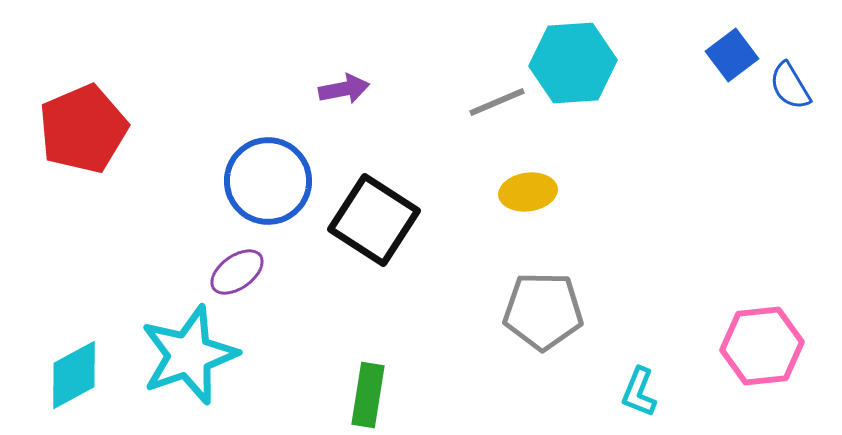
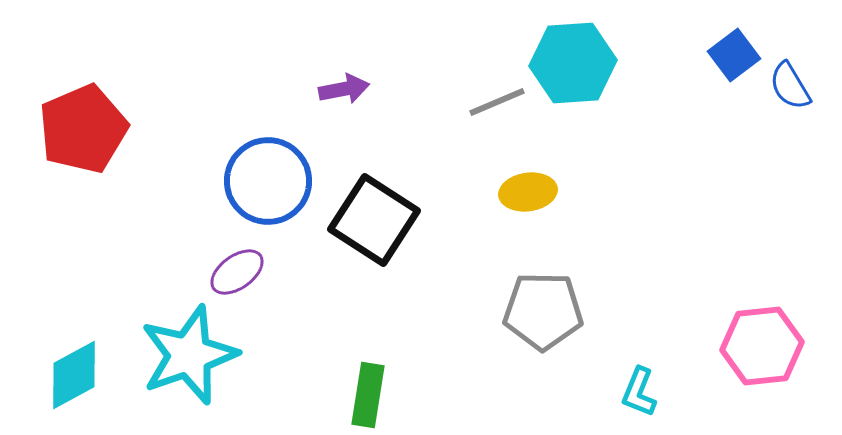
blue square: moved 2 px right
